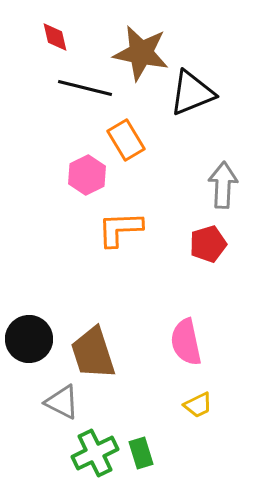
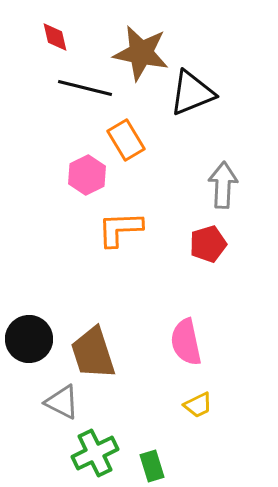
green rectangle: moved 11 px right, 13 px down
